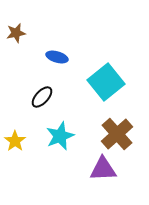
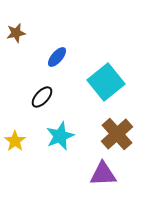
blue ellipse: rotated 65 degrees counterclockwise
purple triangle: moved 5 px down
